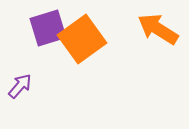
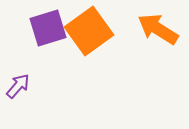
orange square: moved 7 px right, 8 px up
purple arrow: moved 2 px left
